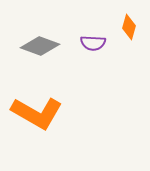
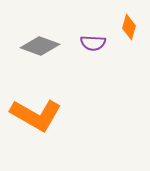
orange L-shape: moved 1 px left, 2 px down
